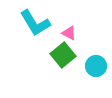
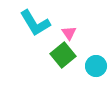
pink triangle: rotated 28 degrees clockwise
